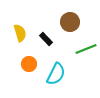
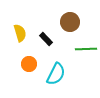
green line: rotated 20 degrees clockwise
